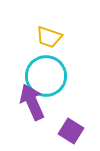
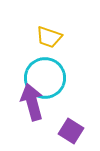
cyan circle: moved 1 px left, 2 px down
purple arrow: rotated 9 degrees clockwise
